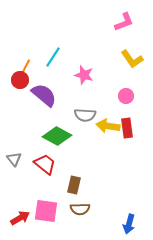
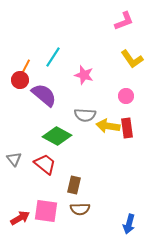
pink L-shape: moved 1 px up
